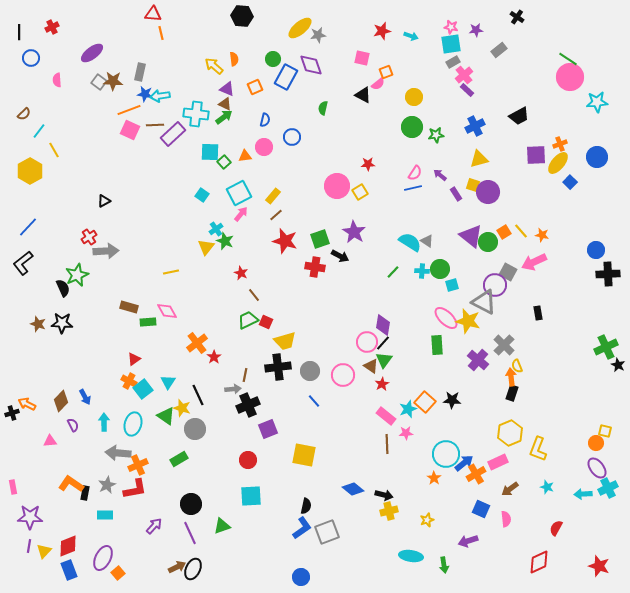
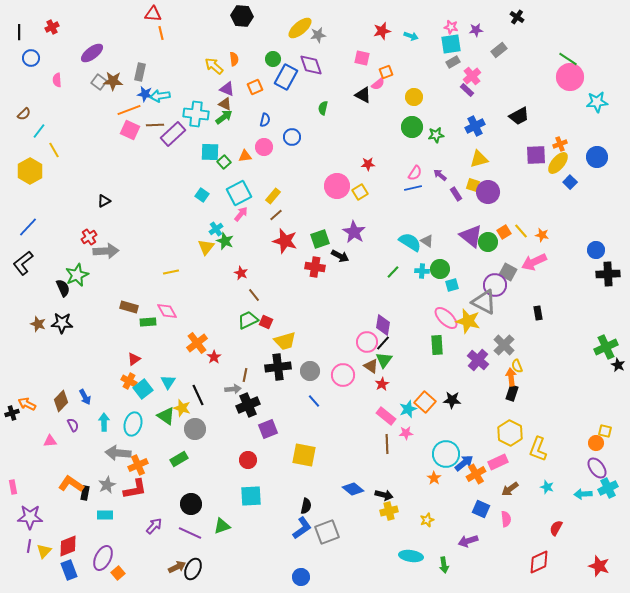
pink cross at (464, 75): moved 8 px right, 1 px down
yellow hexagon at (510, 433): rotated 10 degrees counterclockwise
purple line at (190, 533): rotated 40 degrees counterclockwise
